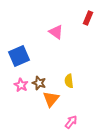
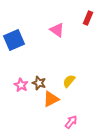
pink triangle: moved 1 px right, 2 px up
blue square: moved 5 px left, 16 px up
yellow semicircle: rotated 48 degrees clockwise
orange triangle: rotated 24 degrees clockwise
